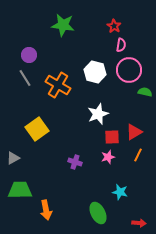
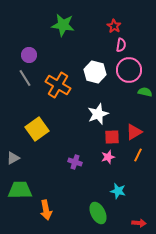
cyan star: moved 2 px left, 1 px up
